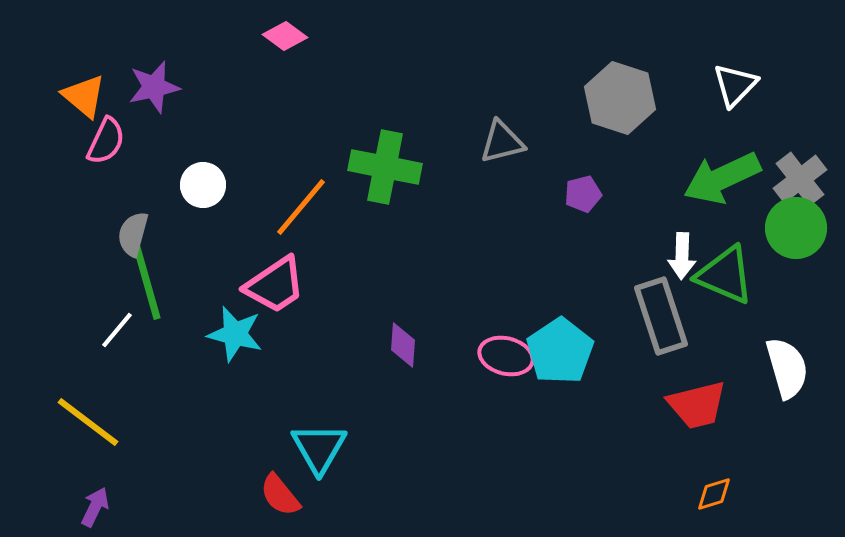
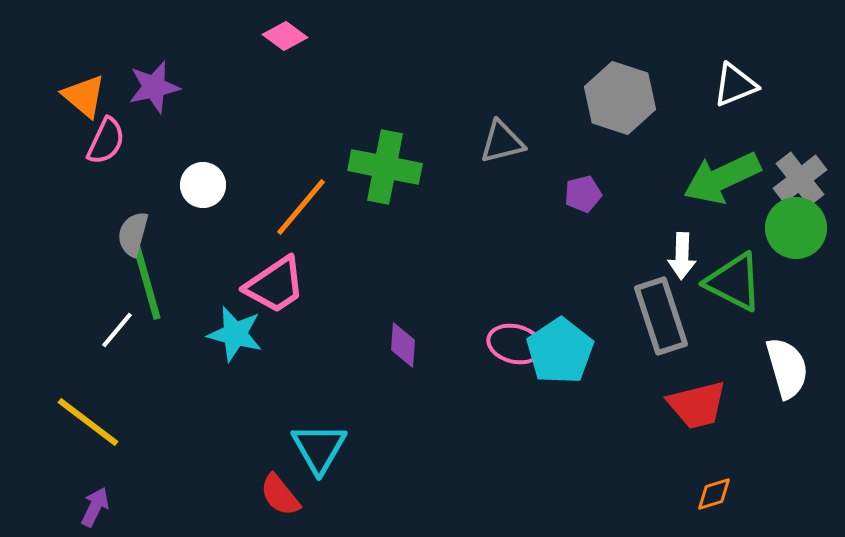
white triangle: rotated 24 degrees clockwise
green triangle: moved 9 px right, 7 px down; rotated 4 degrees clockwise
pink ellipse: moved 9 px right, 12 px up
